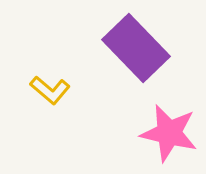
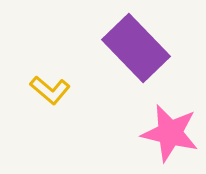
pink star: moved 1 px right
